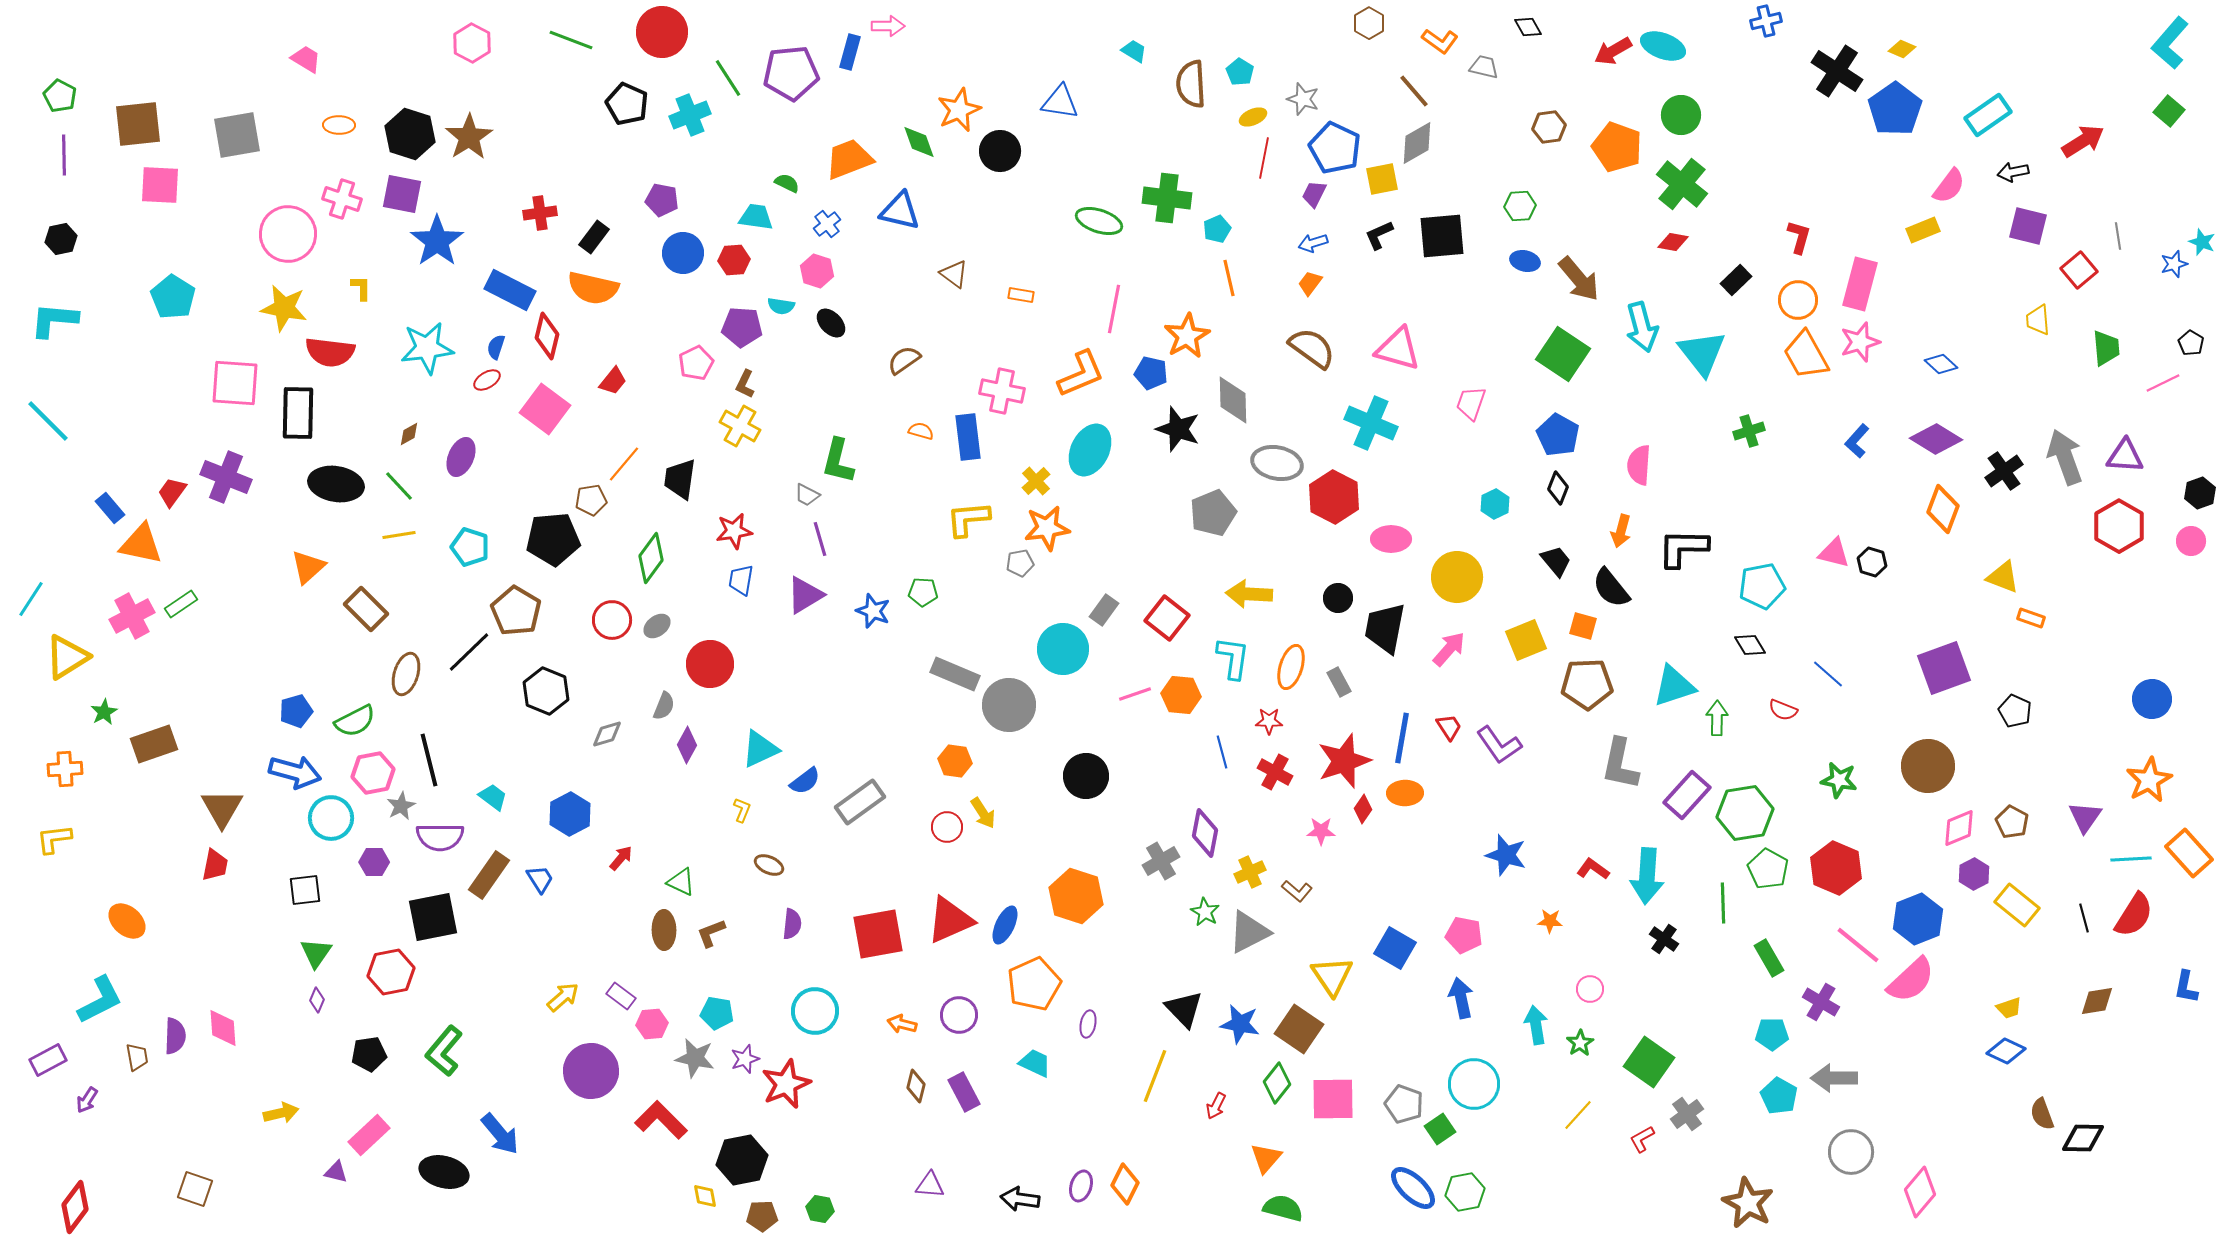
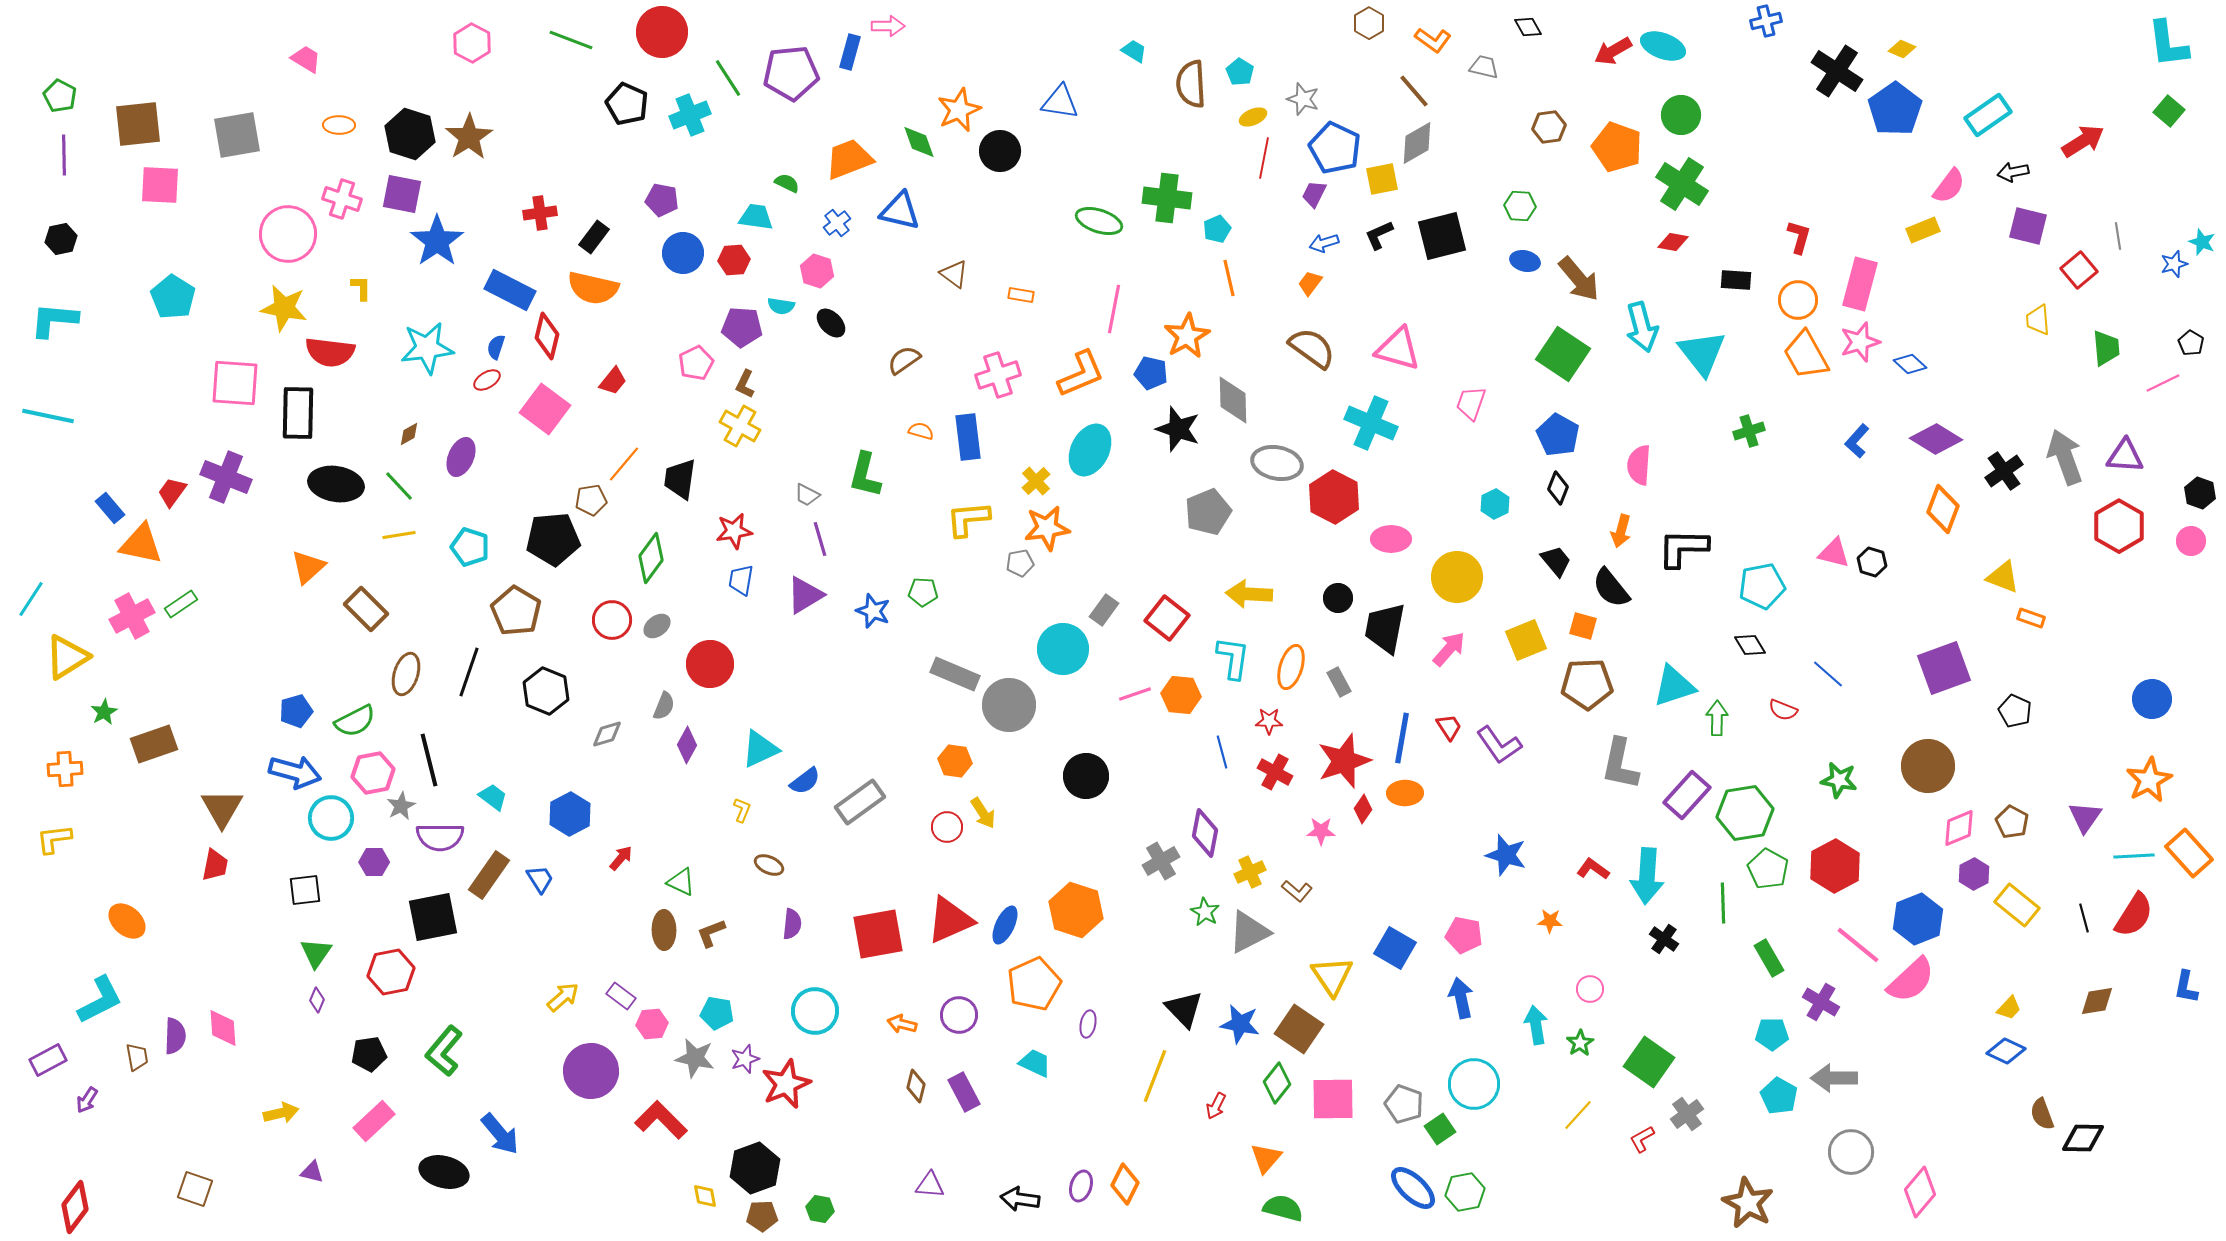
orange L-shape at (1440, 41): moved 7 px left, 1 px up
cyan L-shape at (2170, 43): moved 2 px left, 1 px down; rotated 48 degrees counterclockwise
green cross at (1682, 184): rotated 6 degrees counterclockwise
green hexagon at (1520, 206): rotated 8 degrees clockwise
blue cross at (827, 224): moved 10 px right, 1 px up
black square at (1442, 236): rotated 9 degrees counterclockwise
blue arrow at (1313, 243): moved 11 px right
black rectangle at (1736, 280): rotated 48 degrees clockwise
blue diamond at (1941, 364): moved 31 px left
pink cross at (1002, 391): moved 4 px left, 16 px up; rotated 30 degrees counterclockwise
cyan line at (48, 421): moved 5 px up; rotated 33 degrees counterclockwise
green L-shape at (838, 461): moved 27 px right, 14 px down
black hexagon at (2200, 493): rotated 20 degrees counterclockwise
gray pentagon at (1213, 513): moved 5 px left, 1 px up
black line at (469, 652): moved 20 px down; rotated 27 degrees counterclockwise
cyan line at (2131, 859): moved 3 px right, 3 px up
red hexagon at (1836, 868): moved 1 px left, 2 px up; rotated 9 degrees clockwise
orange hexagon at (1076, 896): moved 14 px down
yellow trapezoid at (2009, 1008): rotated 28 degrees counterclockwise
pink rectangle at (369, 1135): moved 5 px right, 14 px up
black hexagon at (742, 1160): moved 13 px right, 8 px down; rotated 9 degrees counterclockwise
purple triangle at (336, 1172): moved 24 px left
